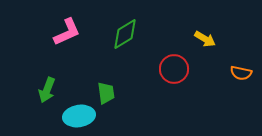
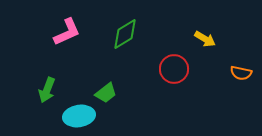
green trapezoid: rotated 60 degrees clockwise
